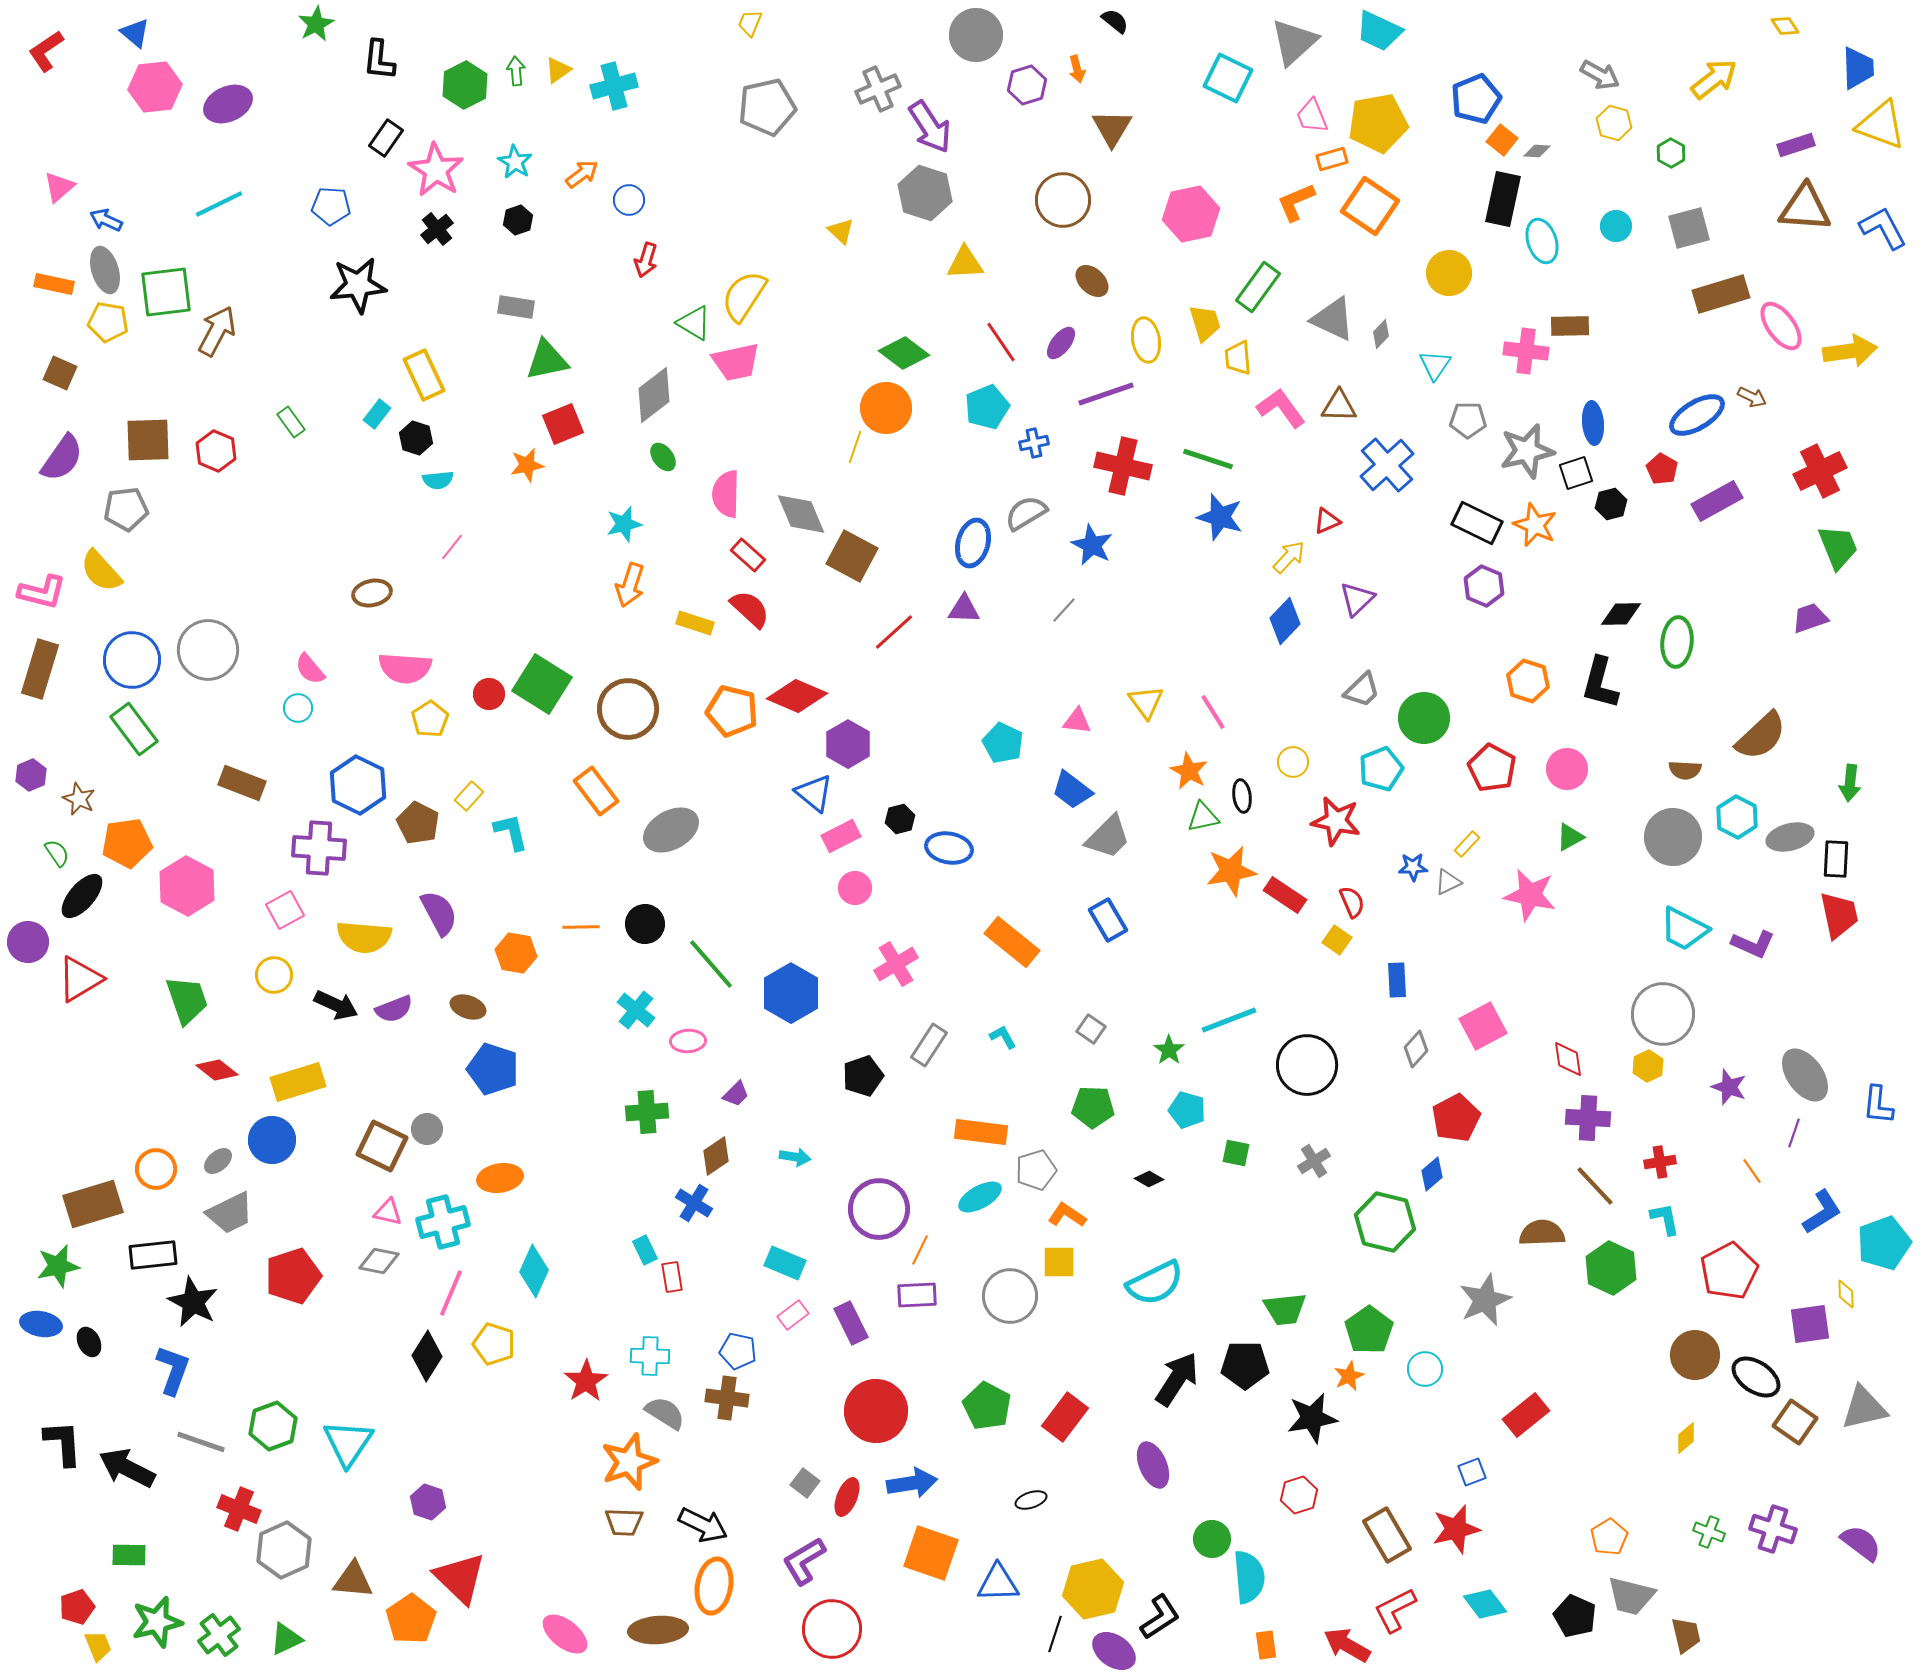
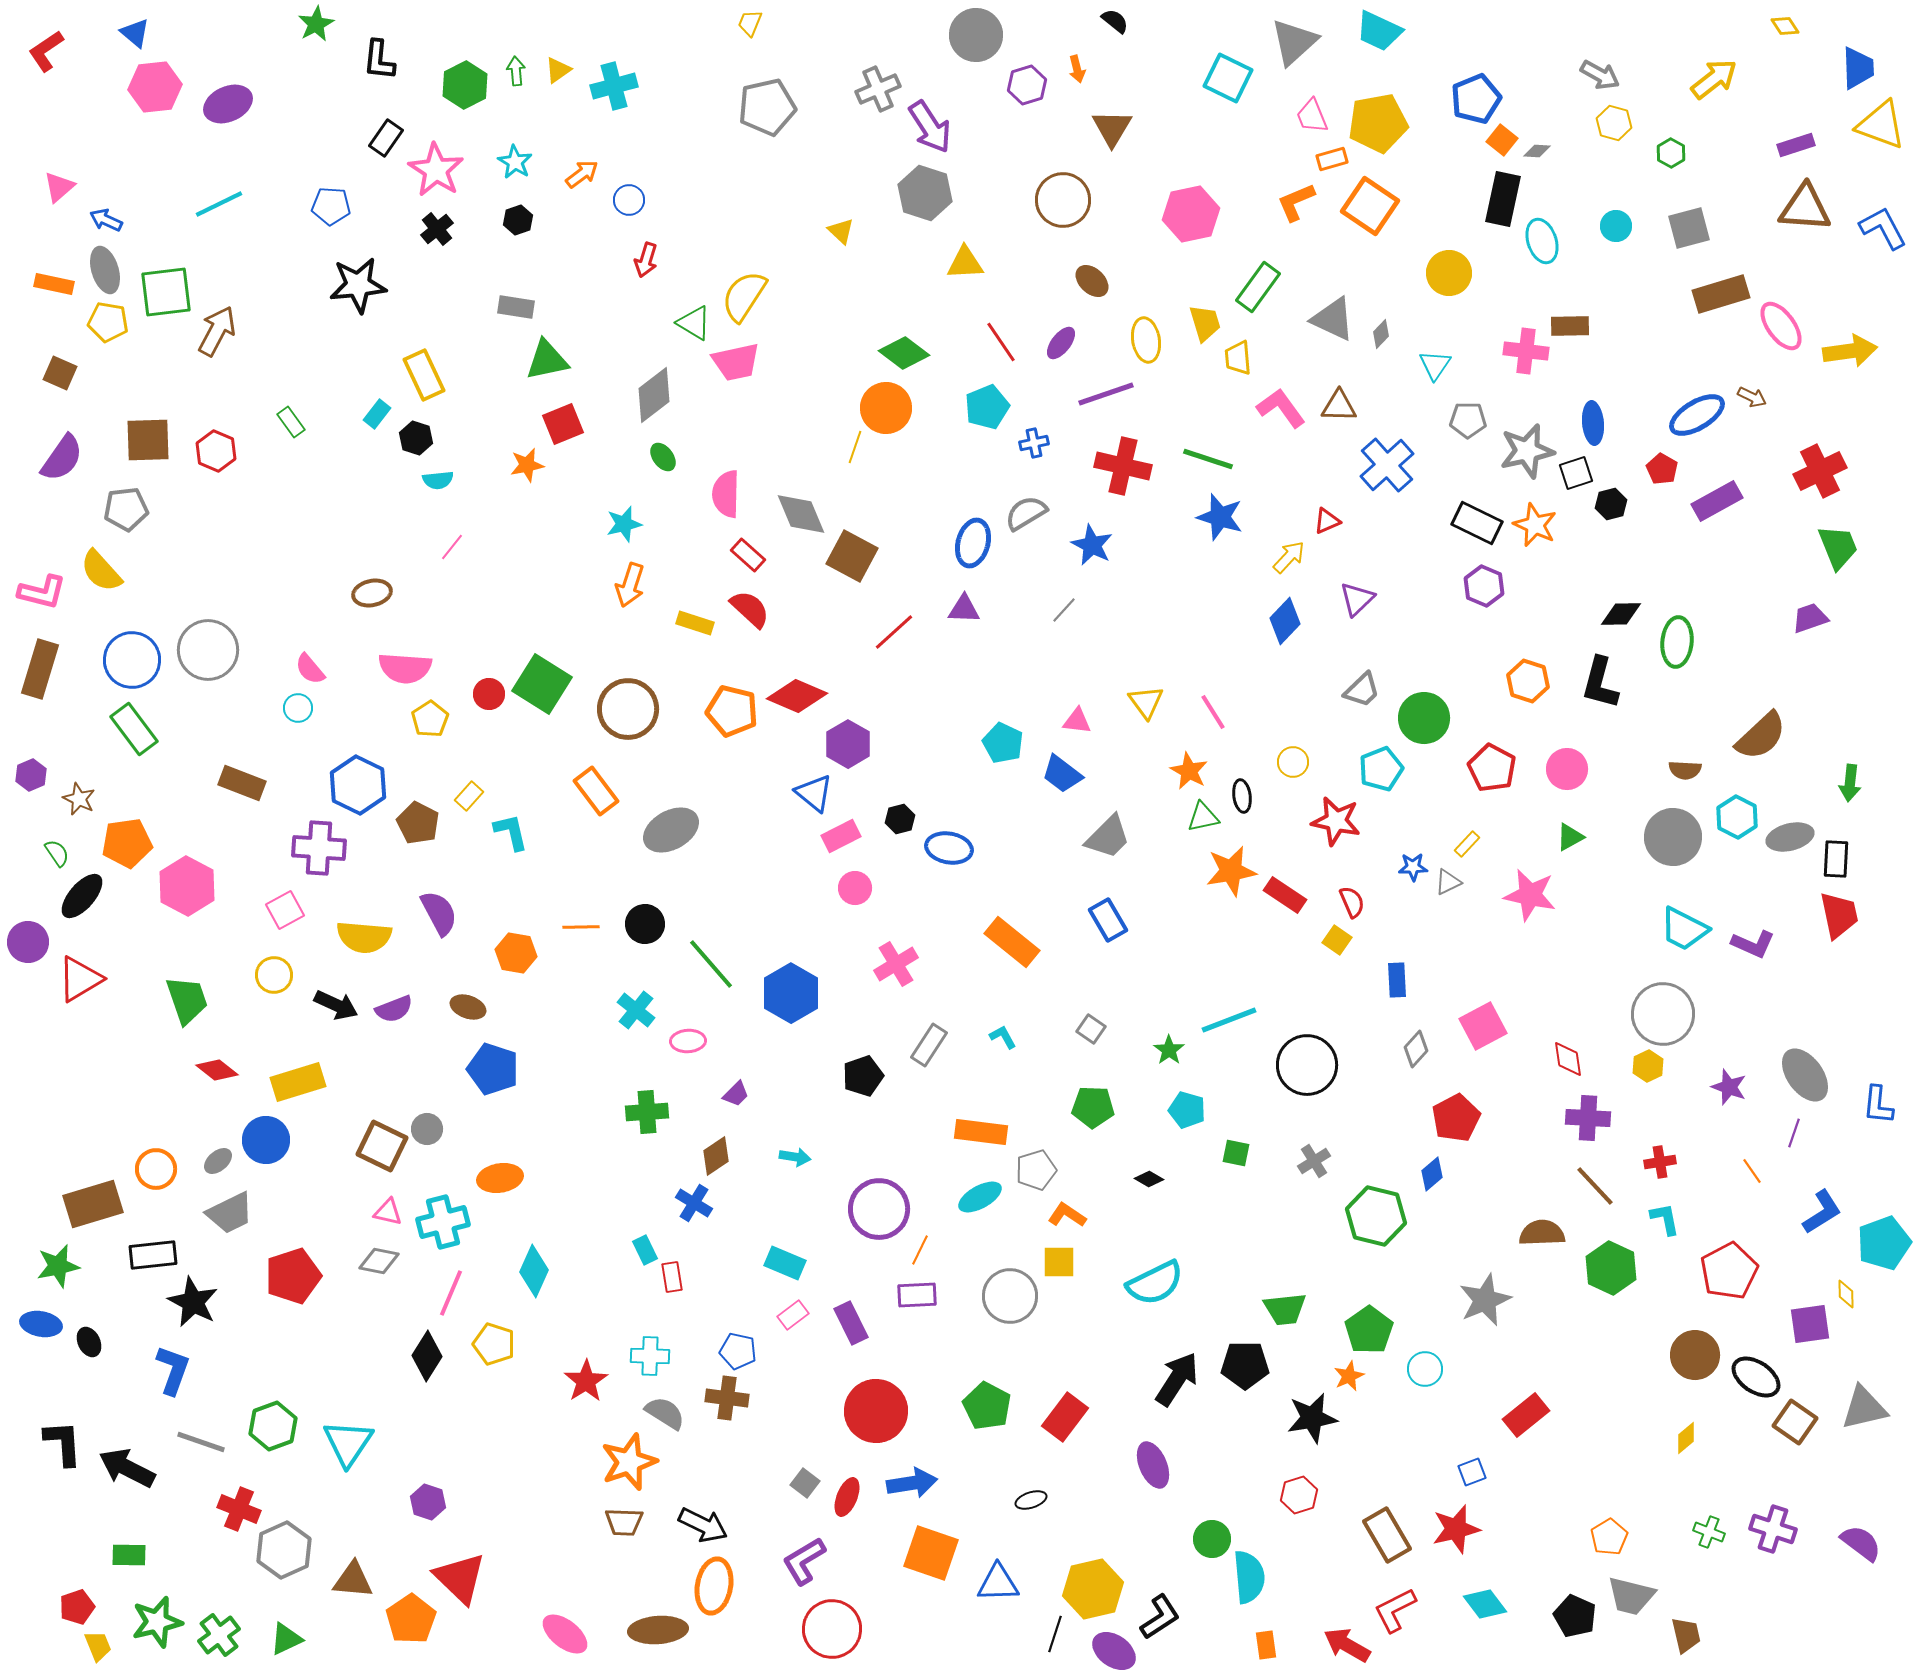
blue trapezoid at (1072, 790): moved 10 px left, 16 px up
blue circle at (272, 1140): moved 6 px left
green hexagon at (1385, 1222): moved 9 px left, 6 px up
